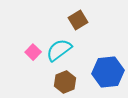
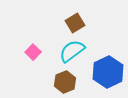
brown square: moved 3 px left, 3 px down
cyan semicircle: moved 13 px right, 1 px down
blue hexagon: rotated 20 degrees counterclockwise
